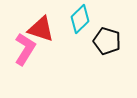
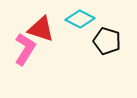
cyan diamond: rotated 72 degrees clockwise
